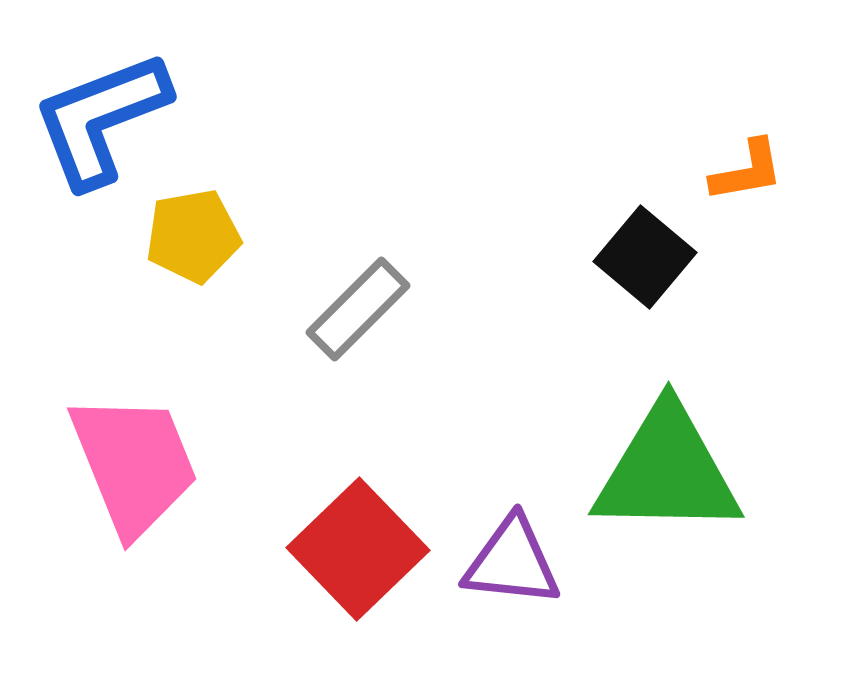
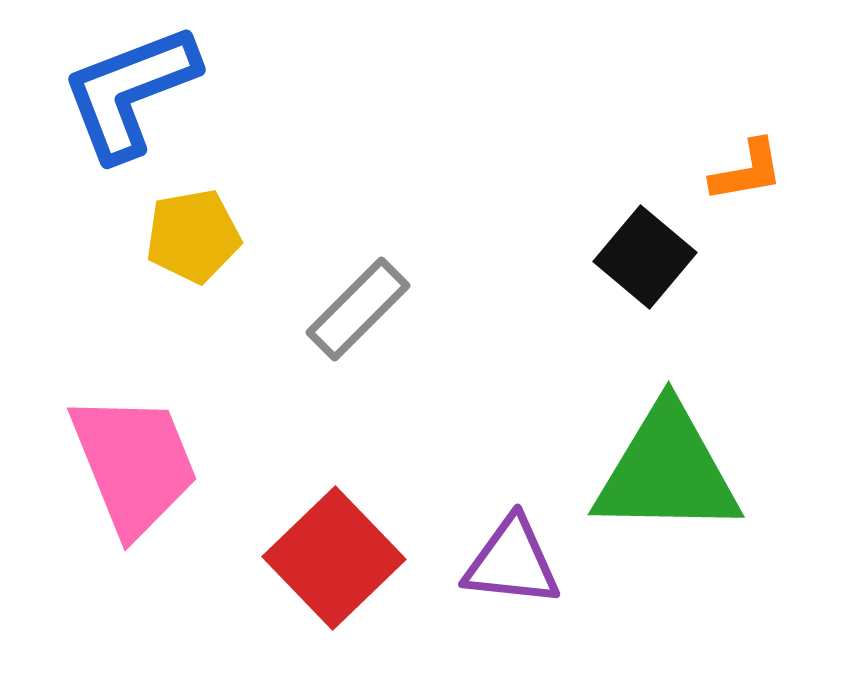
blue L-shape: moved 29 px right, 27 px up
red square: moved 24 px left, 9 px down
